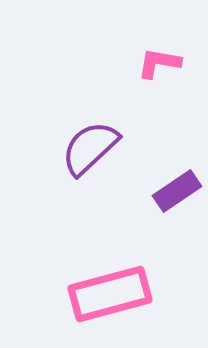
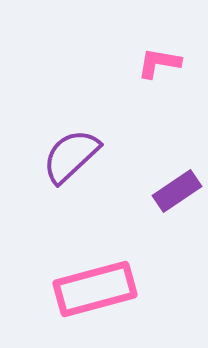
purple semicircle: moved 19 px left, 8 px down
pink rectangle: moved 15 px left, 5 px up
